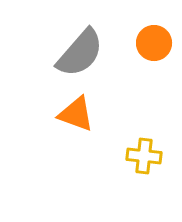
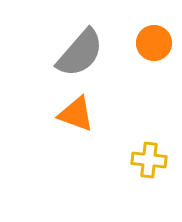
yellow cross: moved 5 px right, 4 px down
